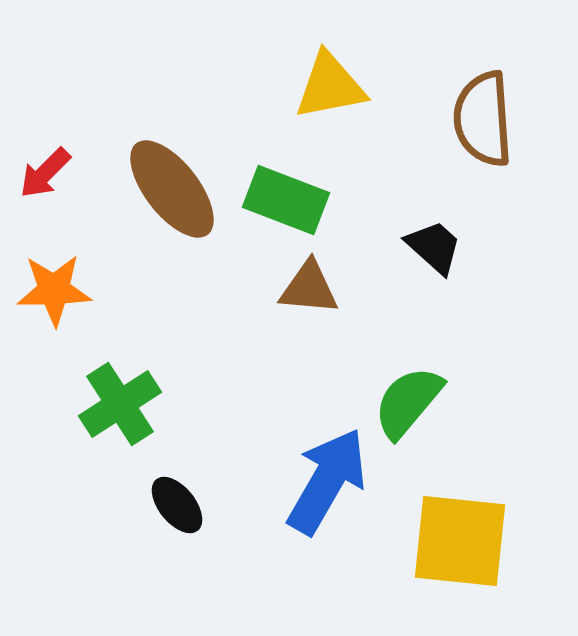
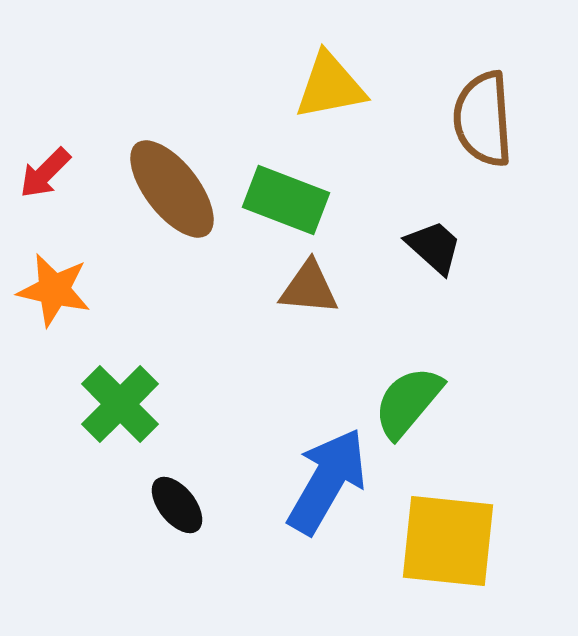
orange star: rotated 14 degrees clockwise
green cross: rotated 12 degrees counterclockwise
yellow square: moved 12 px left
